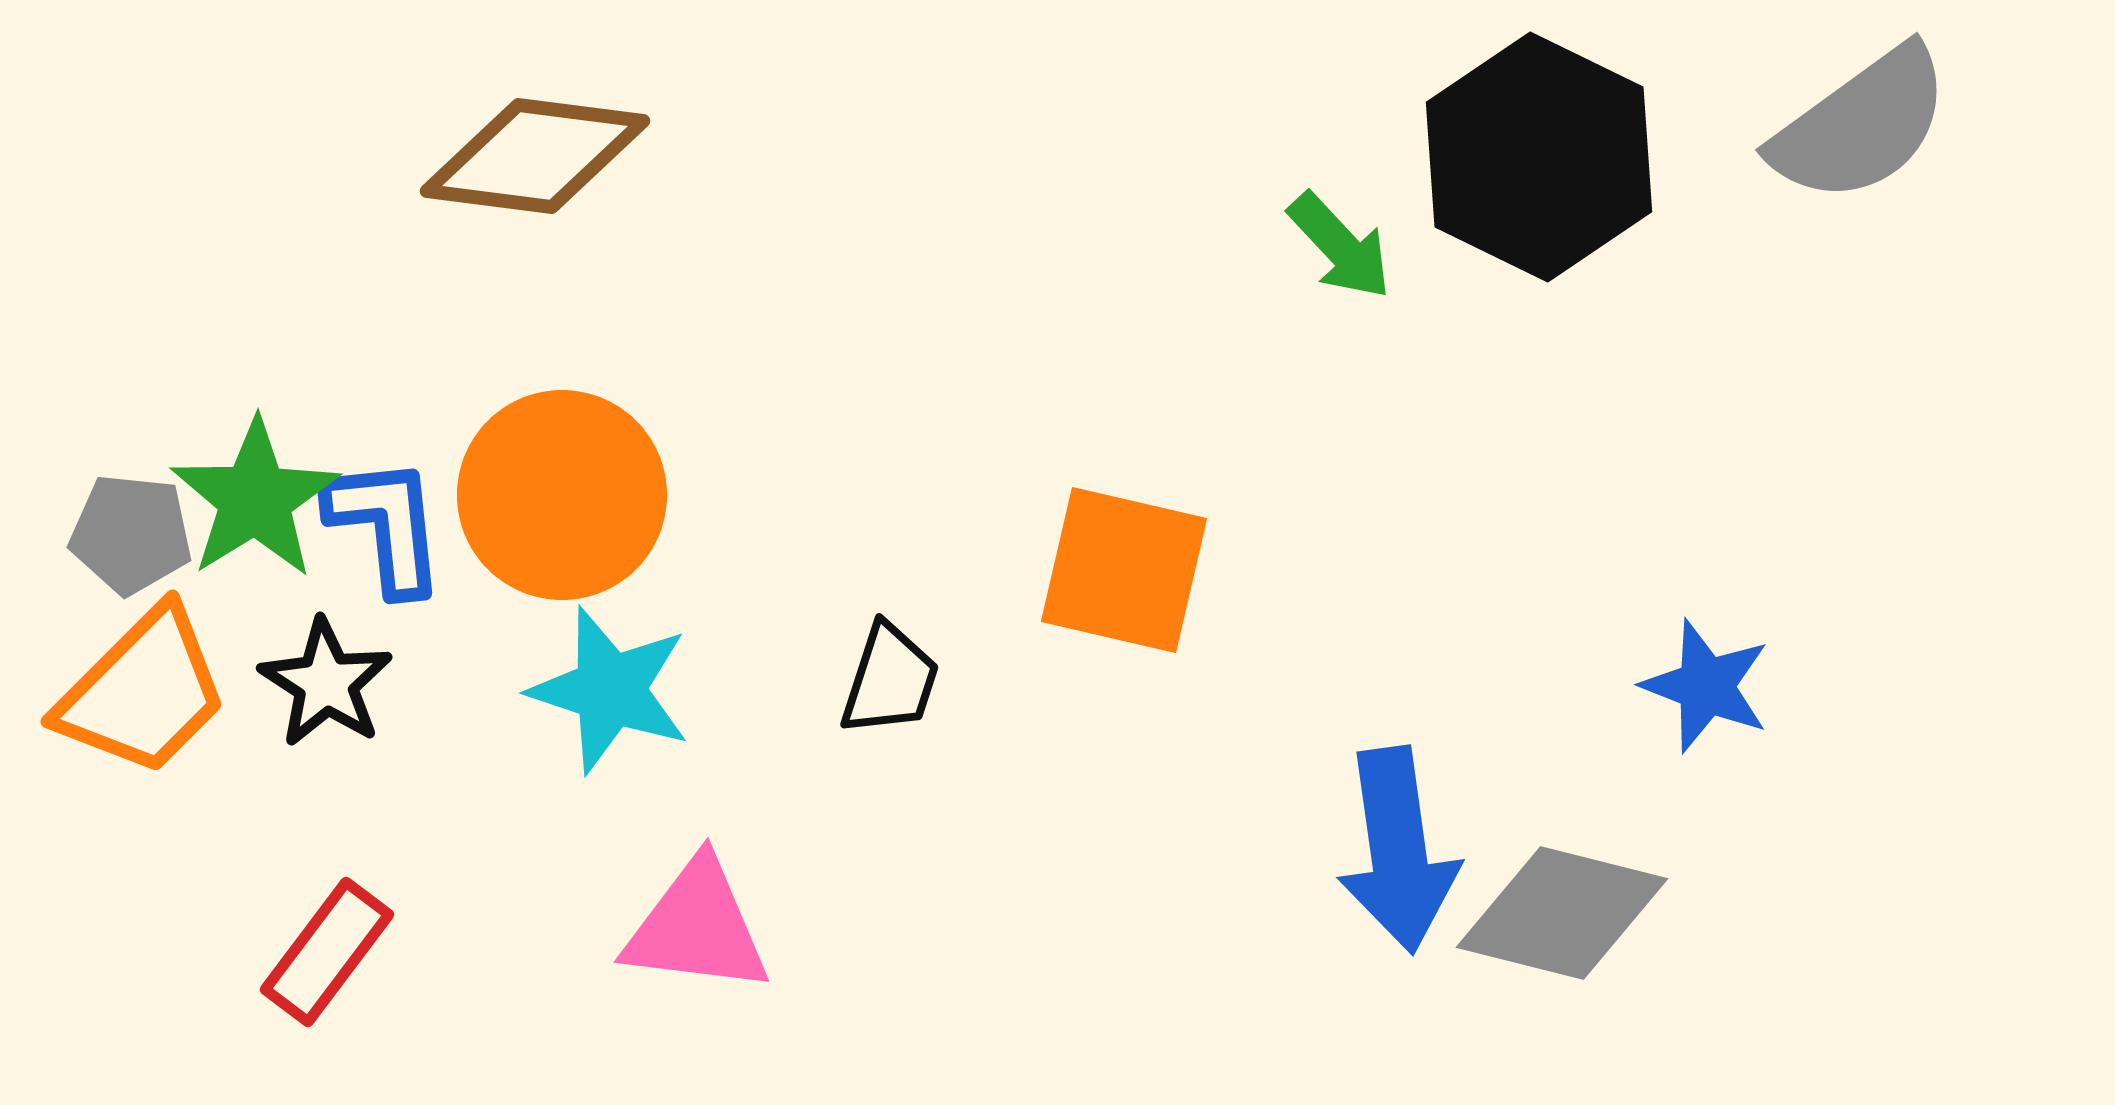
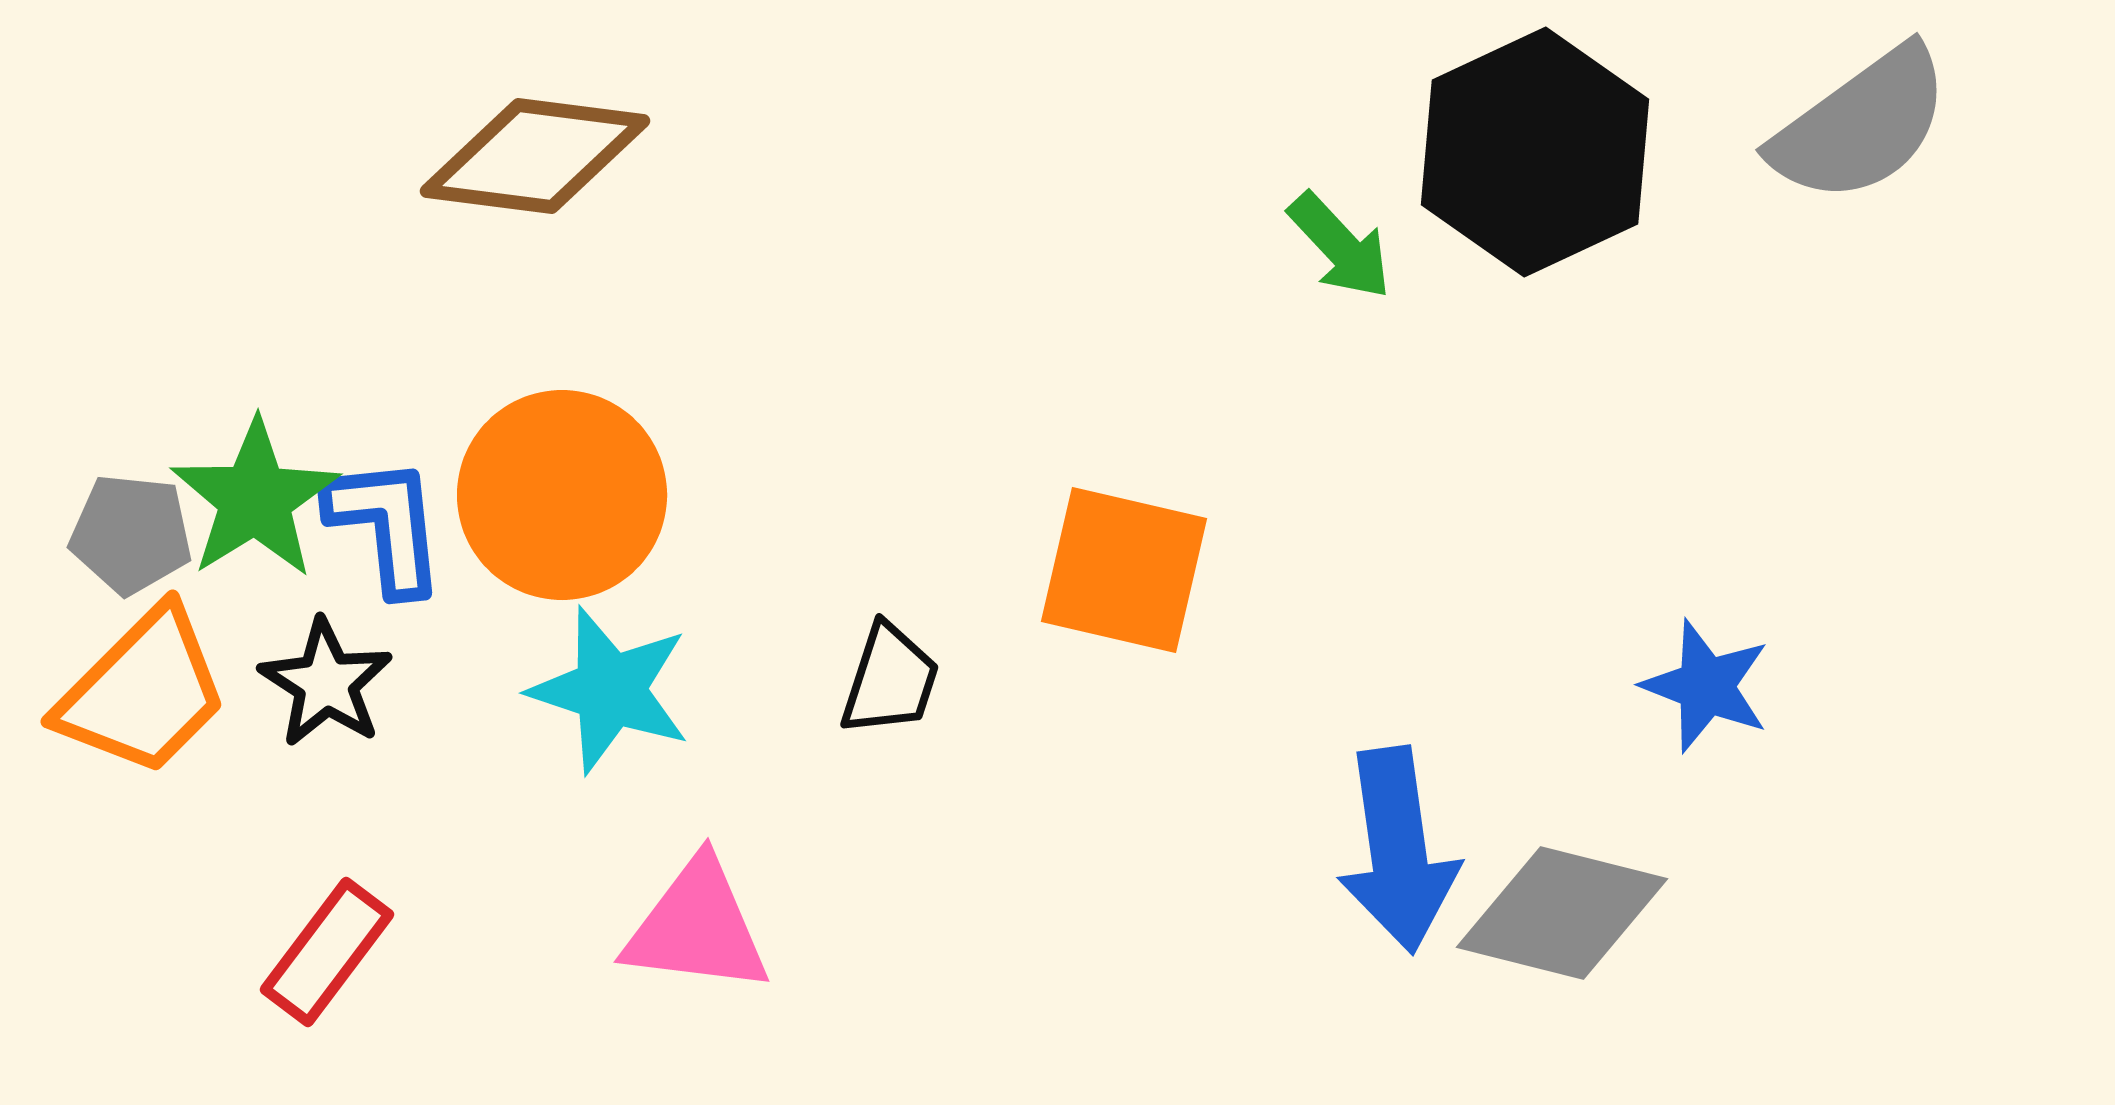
black hexagon: moved 4 px left, 5 px up; rotated 9 degrees clockwise
